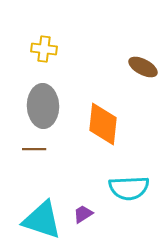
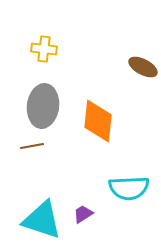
gray ellipse: rotated 9 degrees clockwise
orange diamond: moved 5 px left, 3 px up
brown line: moved 2 px left, 3 px up; rotated 10 degrees counterclockwise
